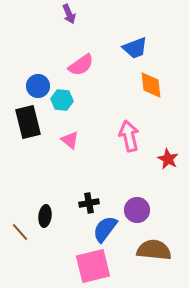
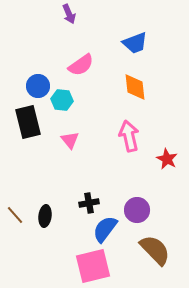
blue trapezoid: moved 5 px up
orange diamond: moved 16 px left, 2 px down
pink triangle: rotated 12 degrees clockwise
red star: moved 1 px left
brown line: moved 5 px left, 17 px up
brown semicircle: moved 1 px right; rotated 40 degrees clockwise
